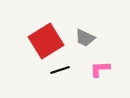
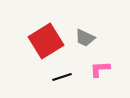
black line: moved 2 px right, 7 px down
